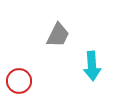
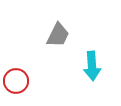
red circle: moved 3 px left
